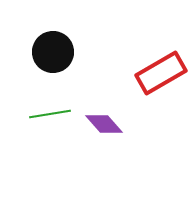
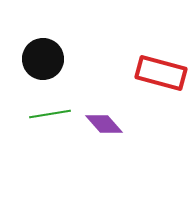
black circle: moved 10 px left, 7 px down
red rectangle: rotated 45 degrees clockwise
